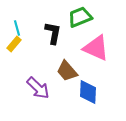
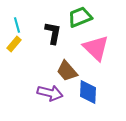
cyan line: moved 3 px up
pink triangle: rotated 20 degrees clockwise
purple arrow: moved 12 px right, 5 px down; rotated 30 degrees counterclockwise
